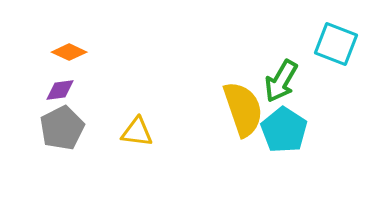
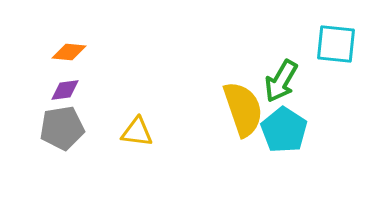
cyan square: rotated 15 degrees counterclockwise
orange diamond: rotated 20 degrees counterclockwise
purple diamond: moved 5 px right
gray pentagon: rotated 18 degrees clockwise
